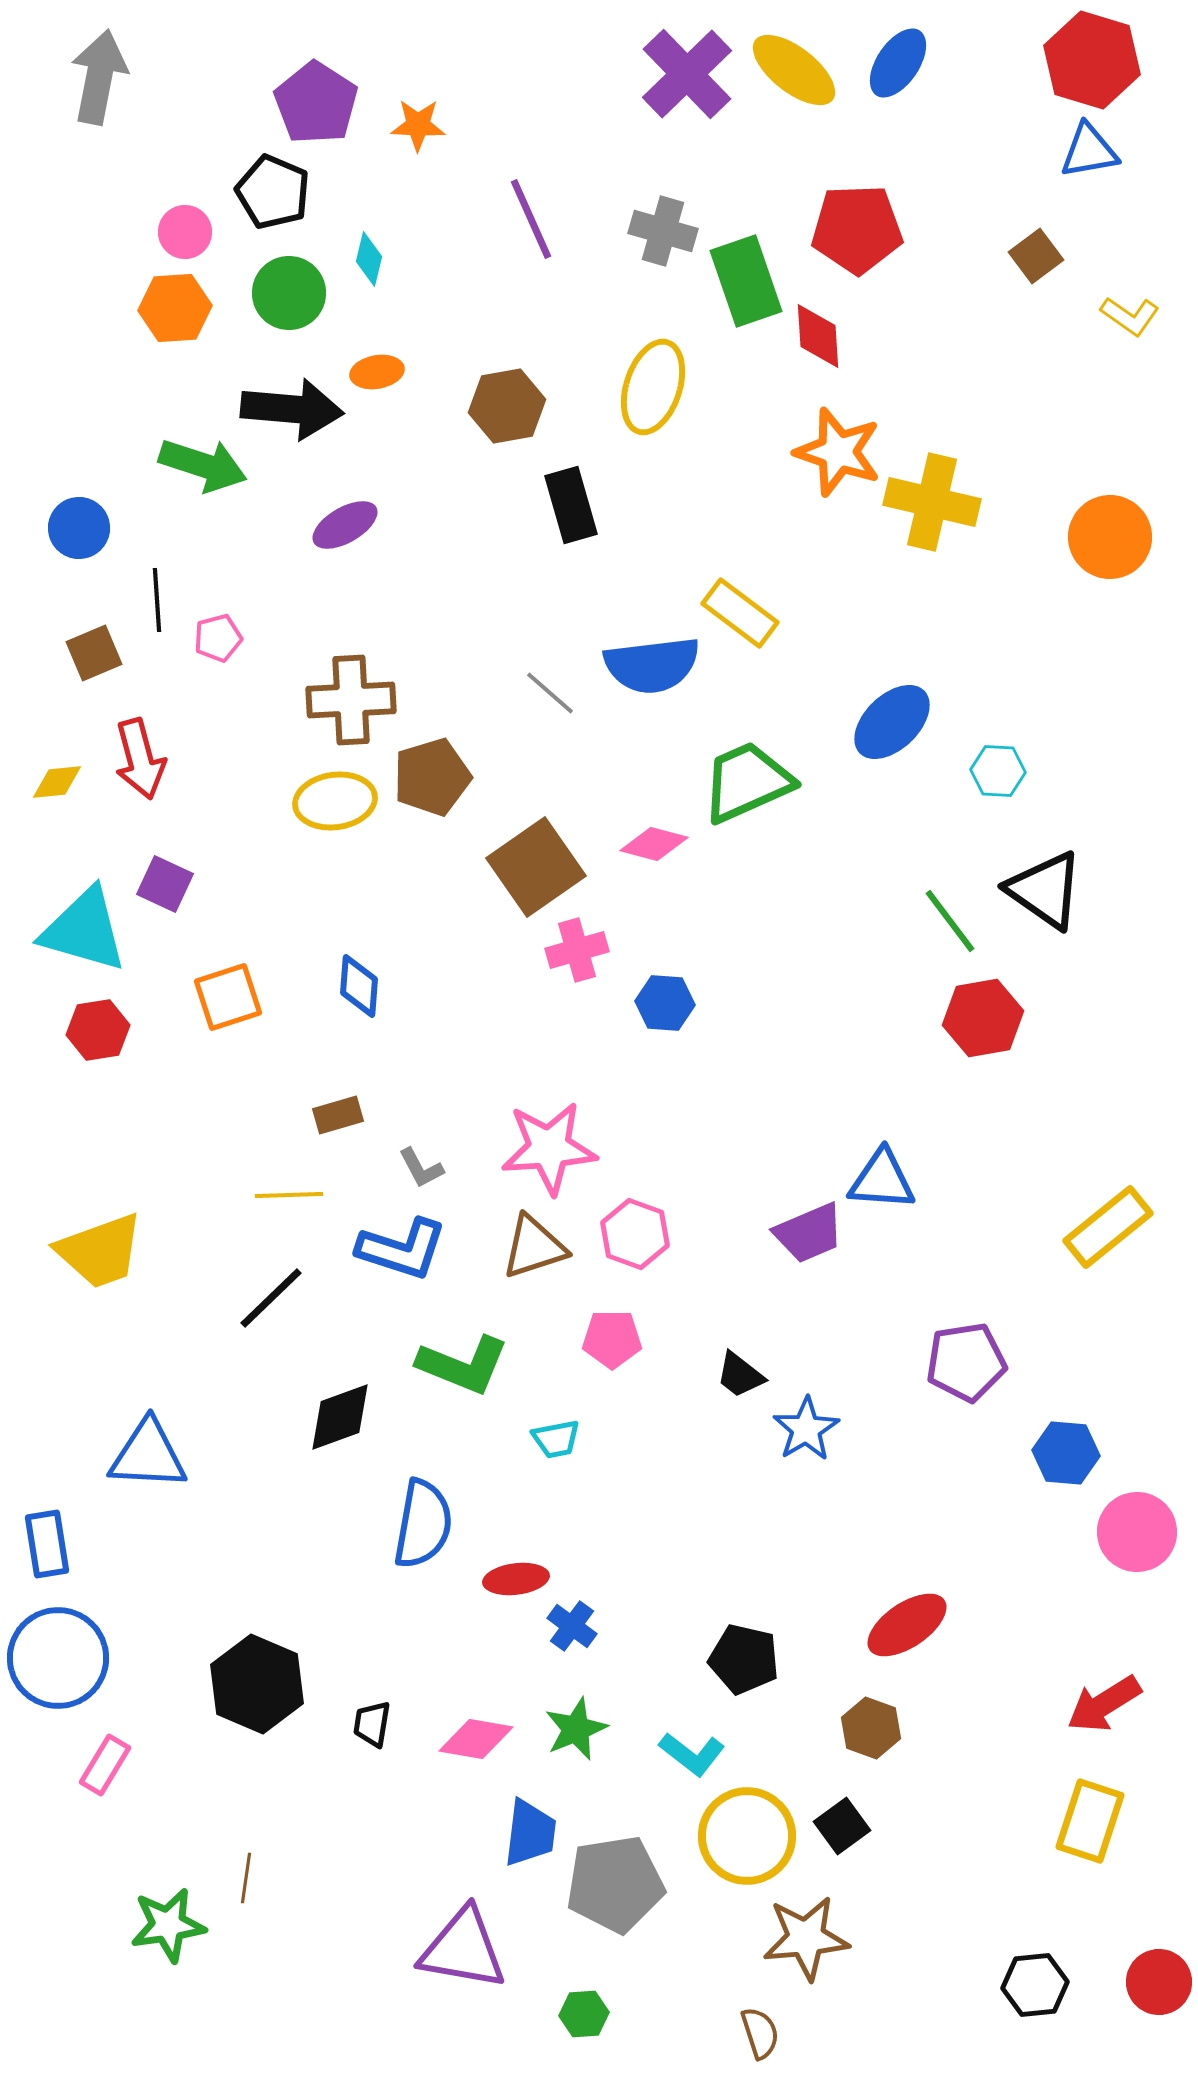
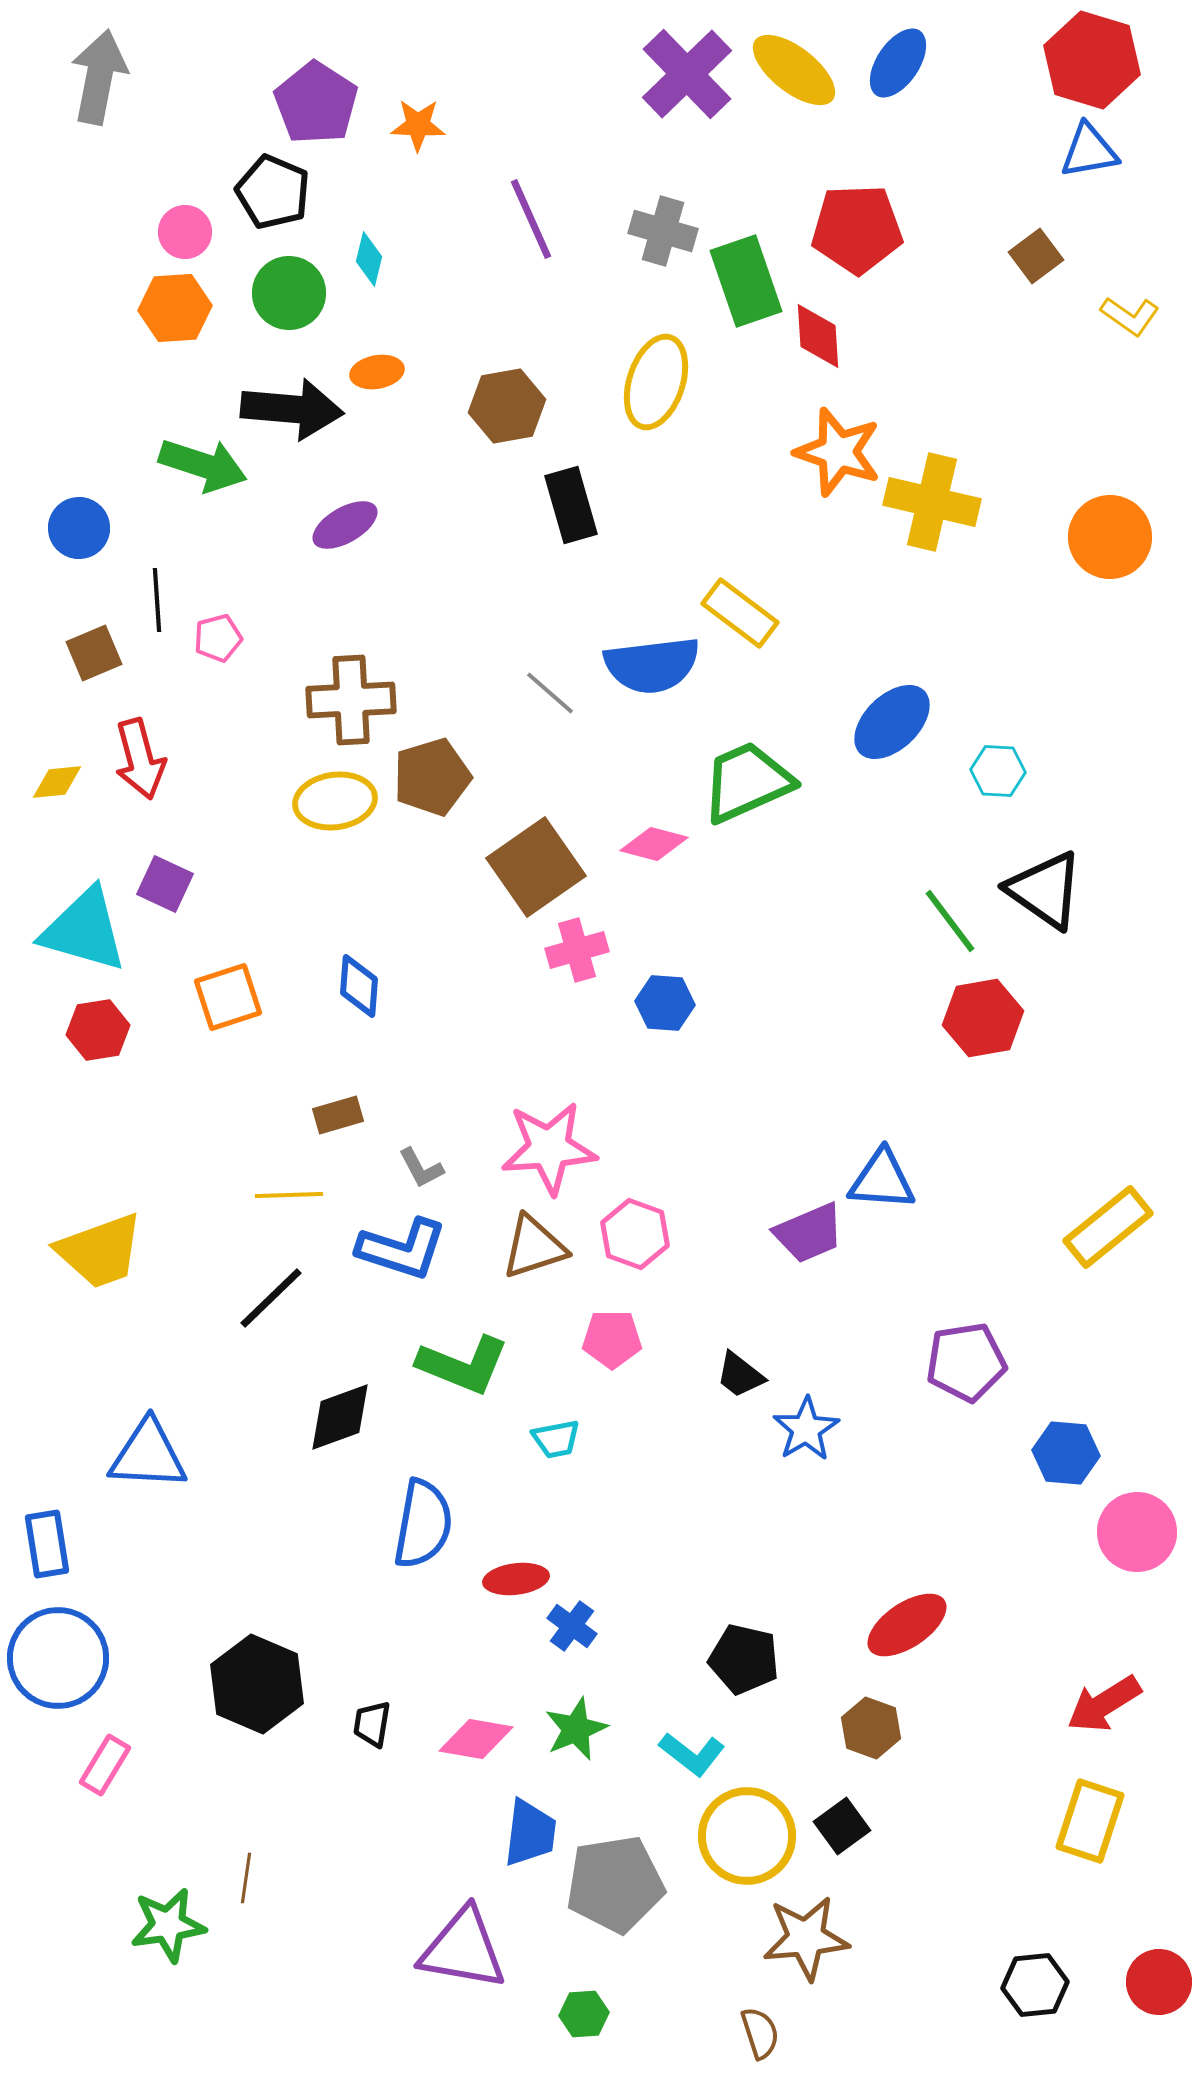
yellow ellipse at (653, 387): moved 3 px right, 5 px up
